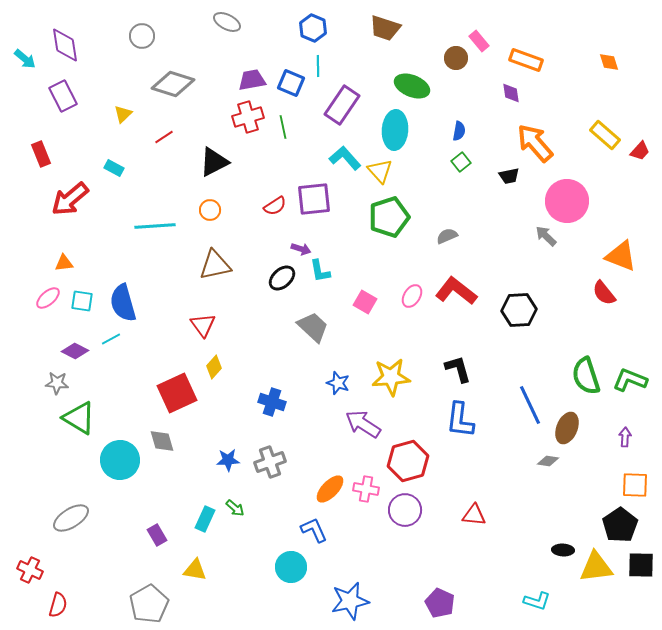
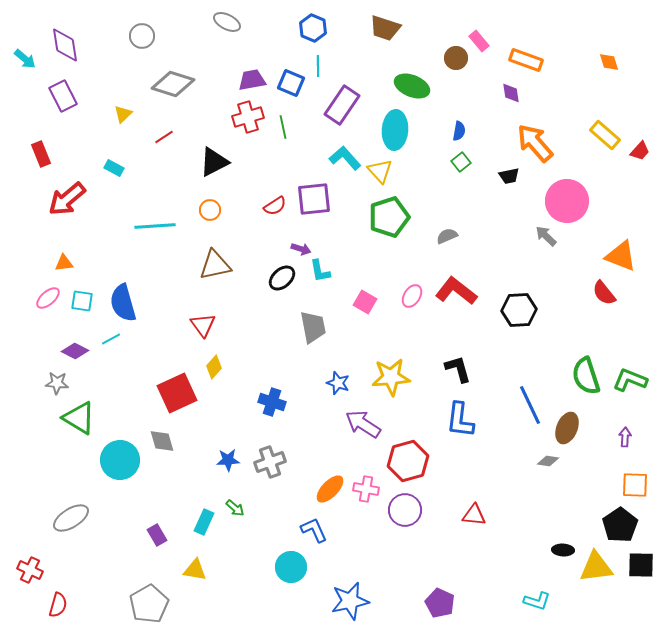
red arrow at (70, 199): moved 3 px left
gray trapezoid at (313, 327): rotated 36 degrees clockwise
cyan rectangle at (205, 519): moved 1 px left, 3 px down
